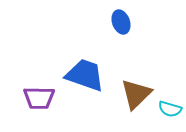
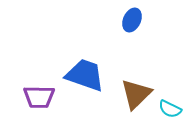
blue ellipse: moved 11 px right, 2 px up; rotated 45 degrees clockwise
purple trapezoid: moved 1 px up
cyan semicircle: rotated 10 degrees clockwise
